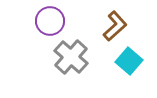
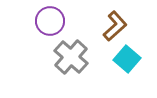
cyan square: moved 2 px left, 2 px up
